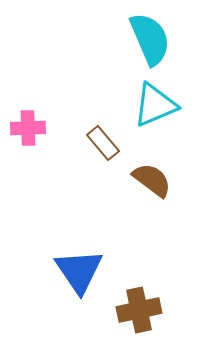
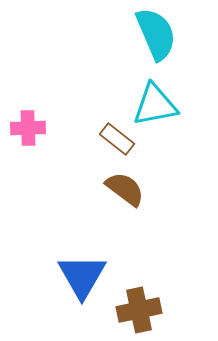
cyan semicircle: moved 6 px right, 5 px up
cyan triangle: rotated 12 degrees clockwise
brown rectangle: moved 14 px right, 4 px up; rotated 12 degrees counterclockwise
brown semicircle: moved 27 px left, 9 px down
blue triangle: moved 3 px right, 5 px down; rotated 4 degrees clockwise
